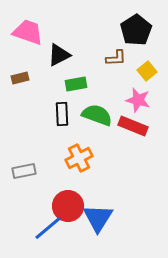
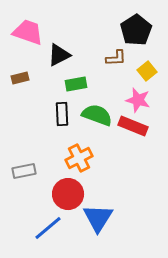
red circle: moved 12 px up
